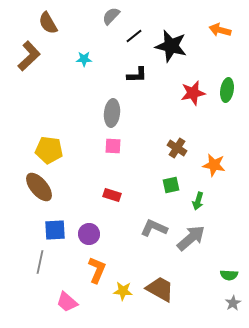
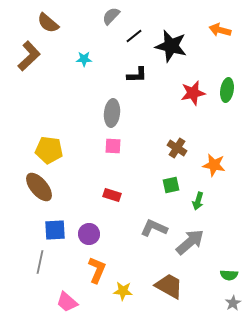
brown semicircle: rotated 20 degrees counterclockwise
gray arrow: moved 1 px left, 4 px down
brown trapezoid: moved 9 px right, 3 px up
